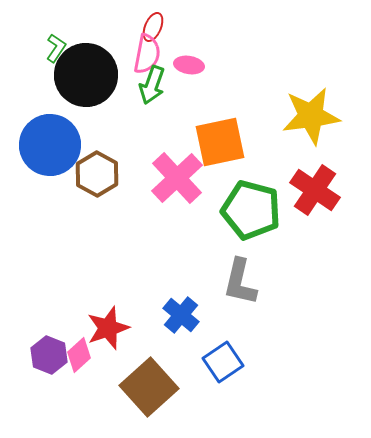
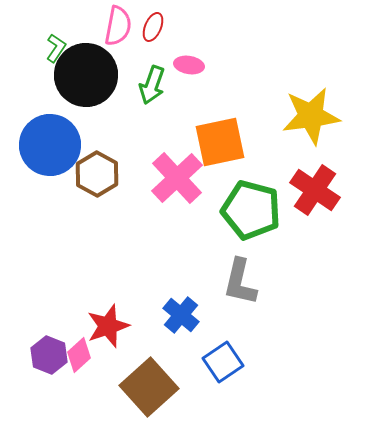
pink semicircle: moved 29 px left, 28 px up
red star: moved 2 px up
